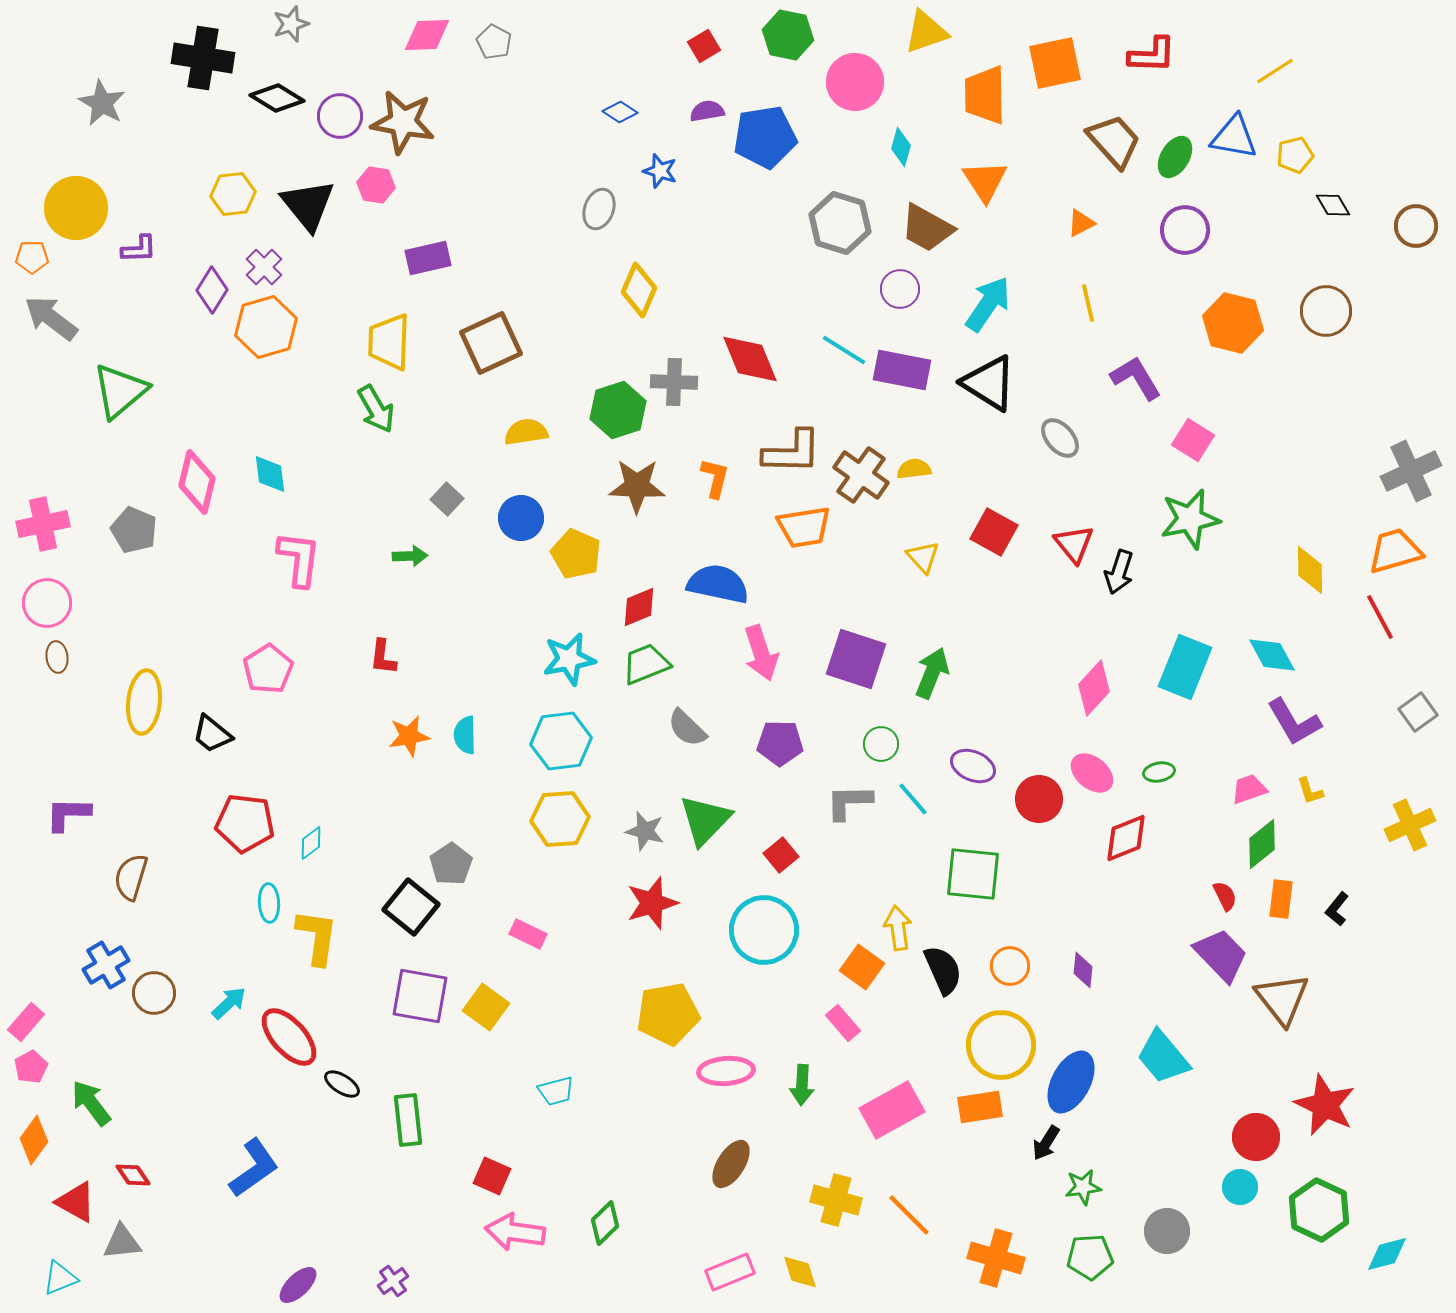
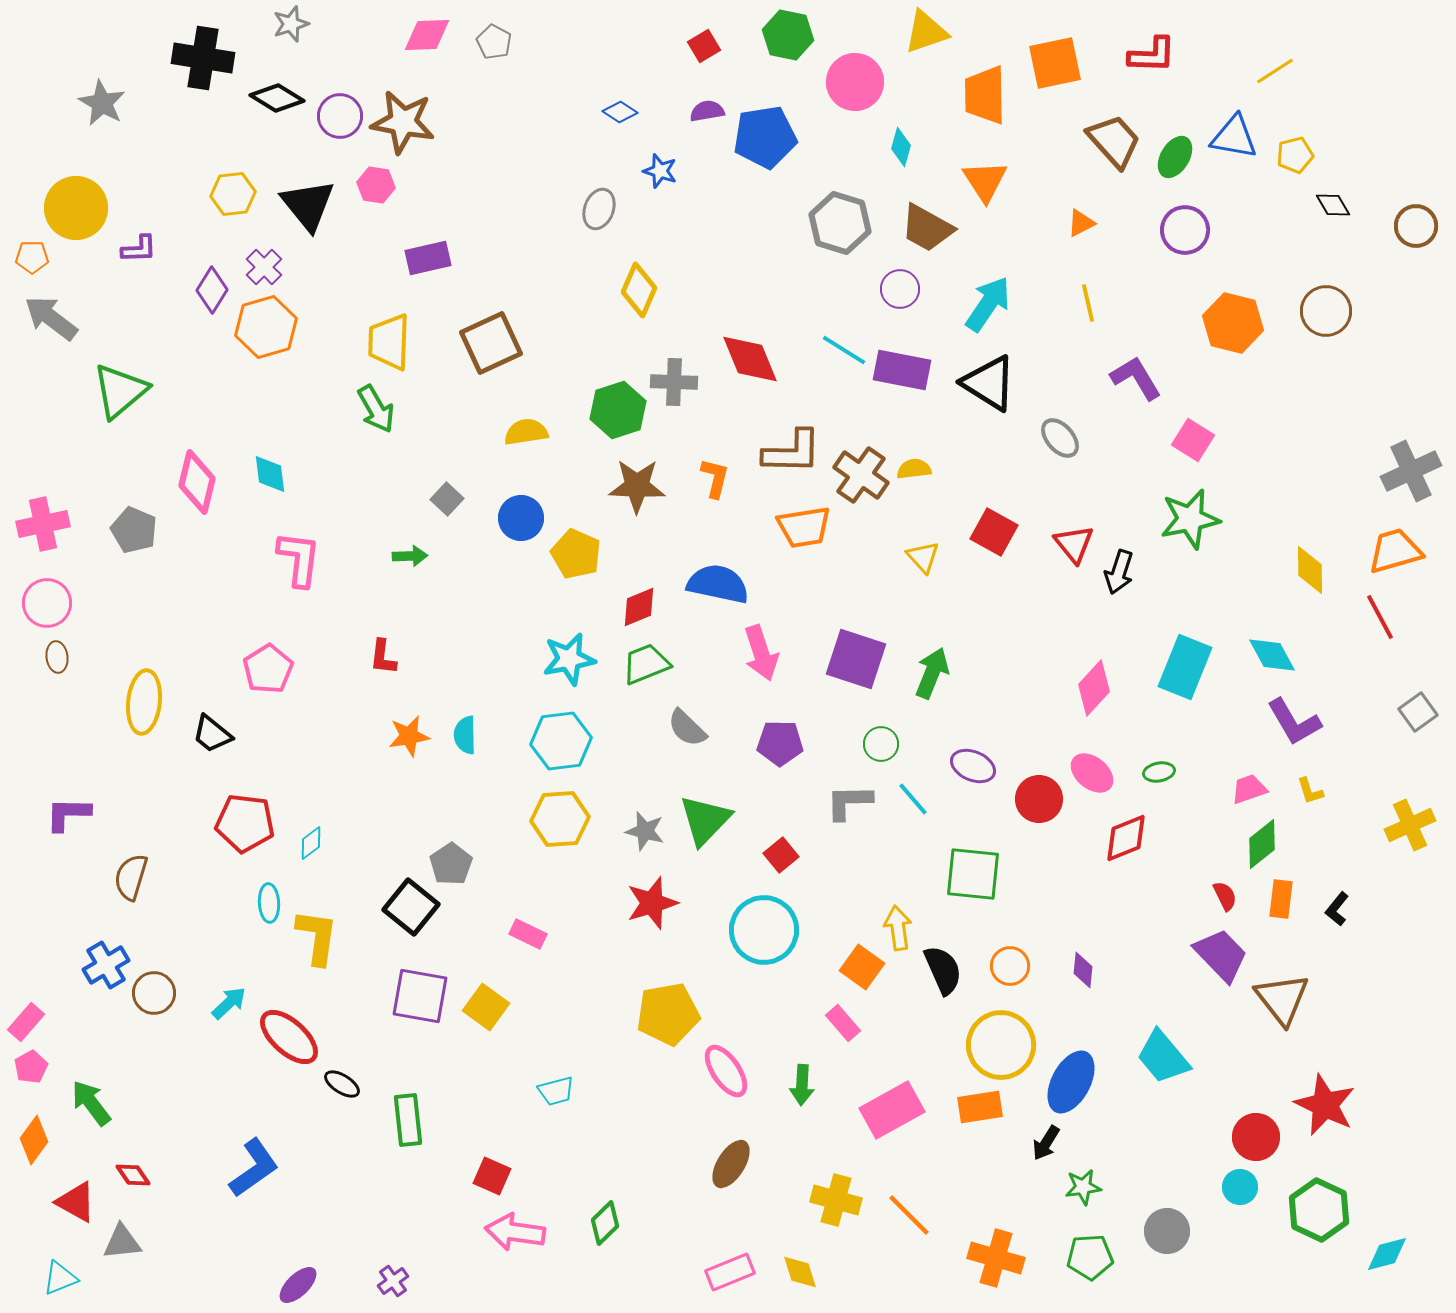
red ellipse at (289, 1037): rotated 6 degrees counterclockwise
pink ellipse at (726, 1071): rotated 60 degrees clockwise
